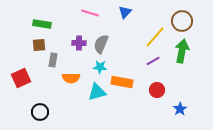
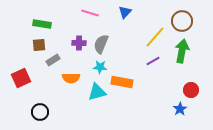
gray rectangle: rotated 48 degrees clockwise
red circle: moved 34 px right
